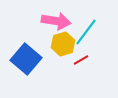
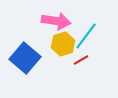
cyan line: moved 4 px down
blue square: moved 1 px left, 1 px up
